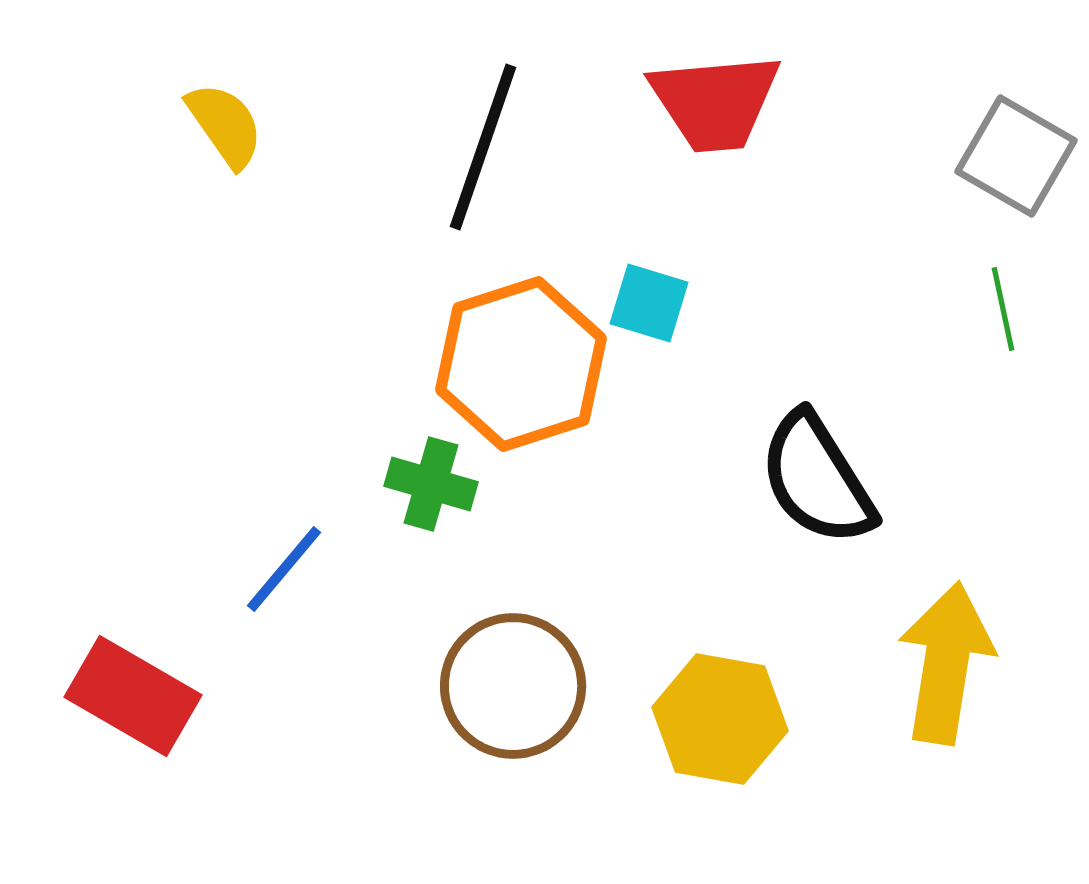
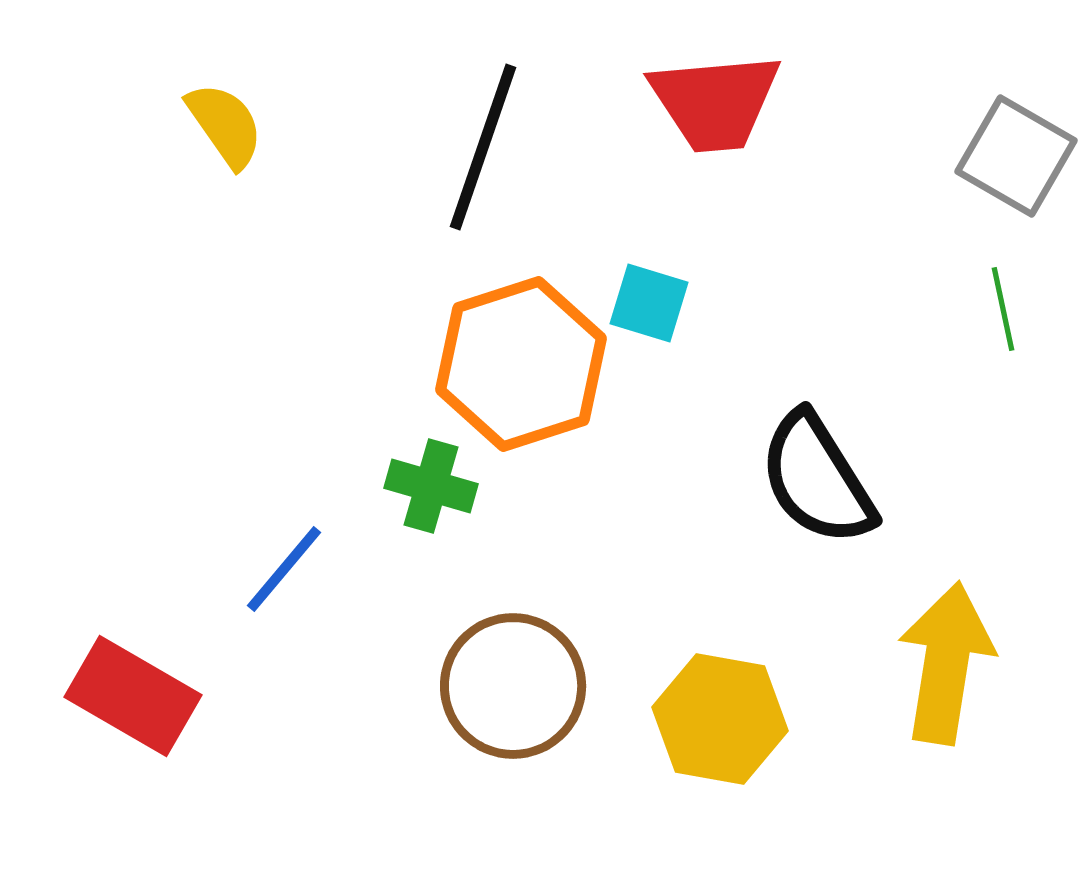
green cross: moved 2 px down
